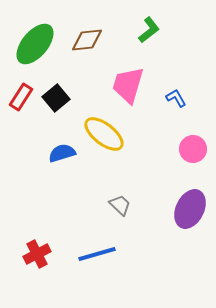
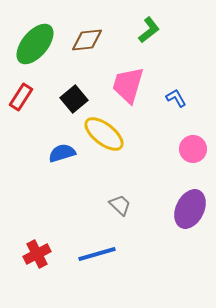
black square: moved 18 px right, 1 px down
